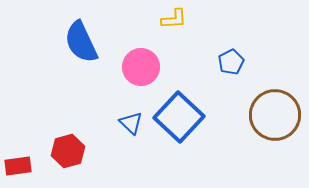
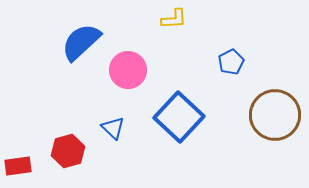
blue semicircle: rotated 72 degrees clockwise
pink circle: moved 13 px left, 3 px down
blue triangle: moved 18 px left, 5 px down
